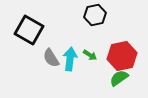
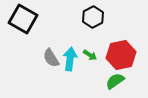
black hexagon: moved 2 px left, 2 px down; rotated 15 degrees counterclockwise
black square: moved 6 px left, 11 px up
red hexagon: moved 1 px left, 1 px up
green semicircle: moved 4 px left, 3 px down
